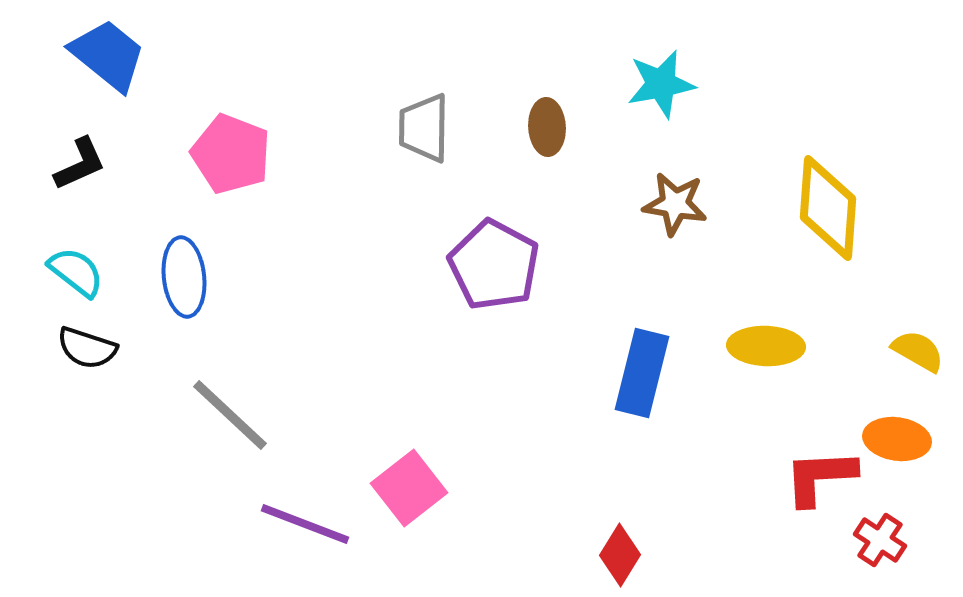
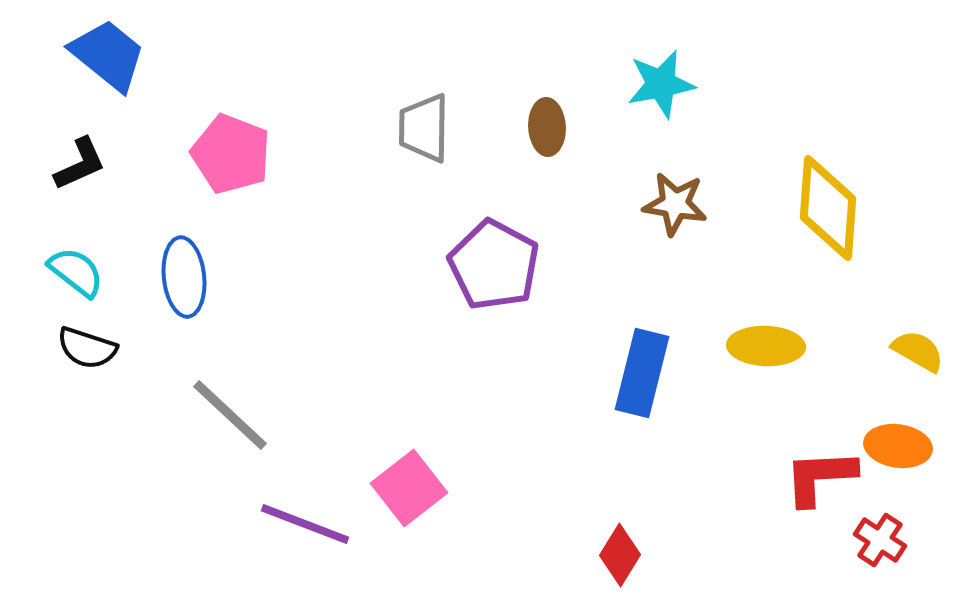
orange ellipse: moved 1 px right, 7 px down
